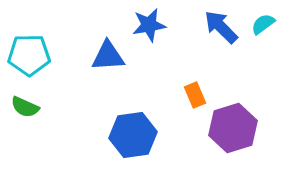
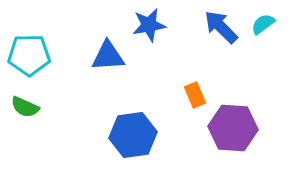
purple hexagon: rotated 21 degrees clockwise
